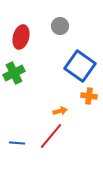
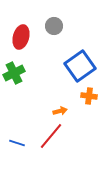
gray circle: moved 6 px left
blue square: rotated 20 degrees clockwise
blue line: rotated 14 degrees clockwise
